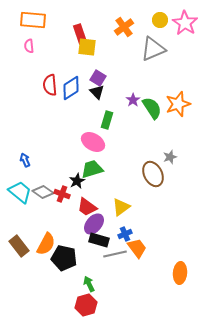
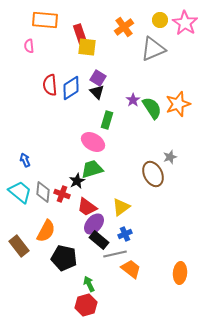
orange rectangle: moved 12 px right
gray diamond: rotated 60 degrees clockwise
black rectangle: rotated 24 degrees clockwise
orange semicircle: moved 13 px up
orange trapezoid: moved 6 px left, 21 px down; rotated 15 degrees counterclockwise
